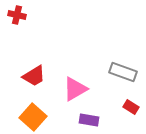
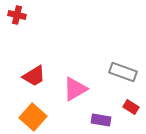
purple rectangle: moved 12 px right
